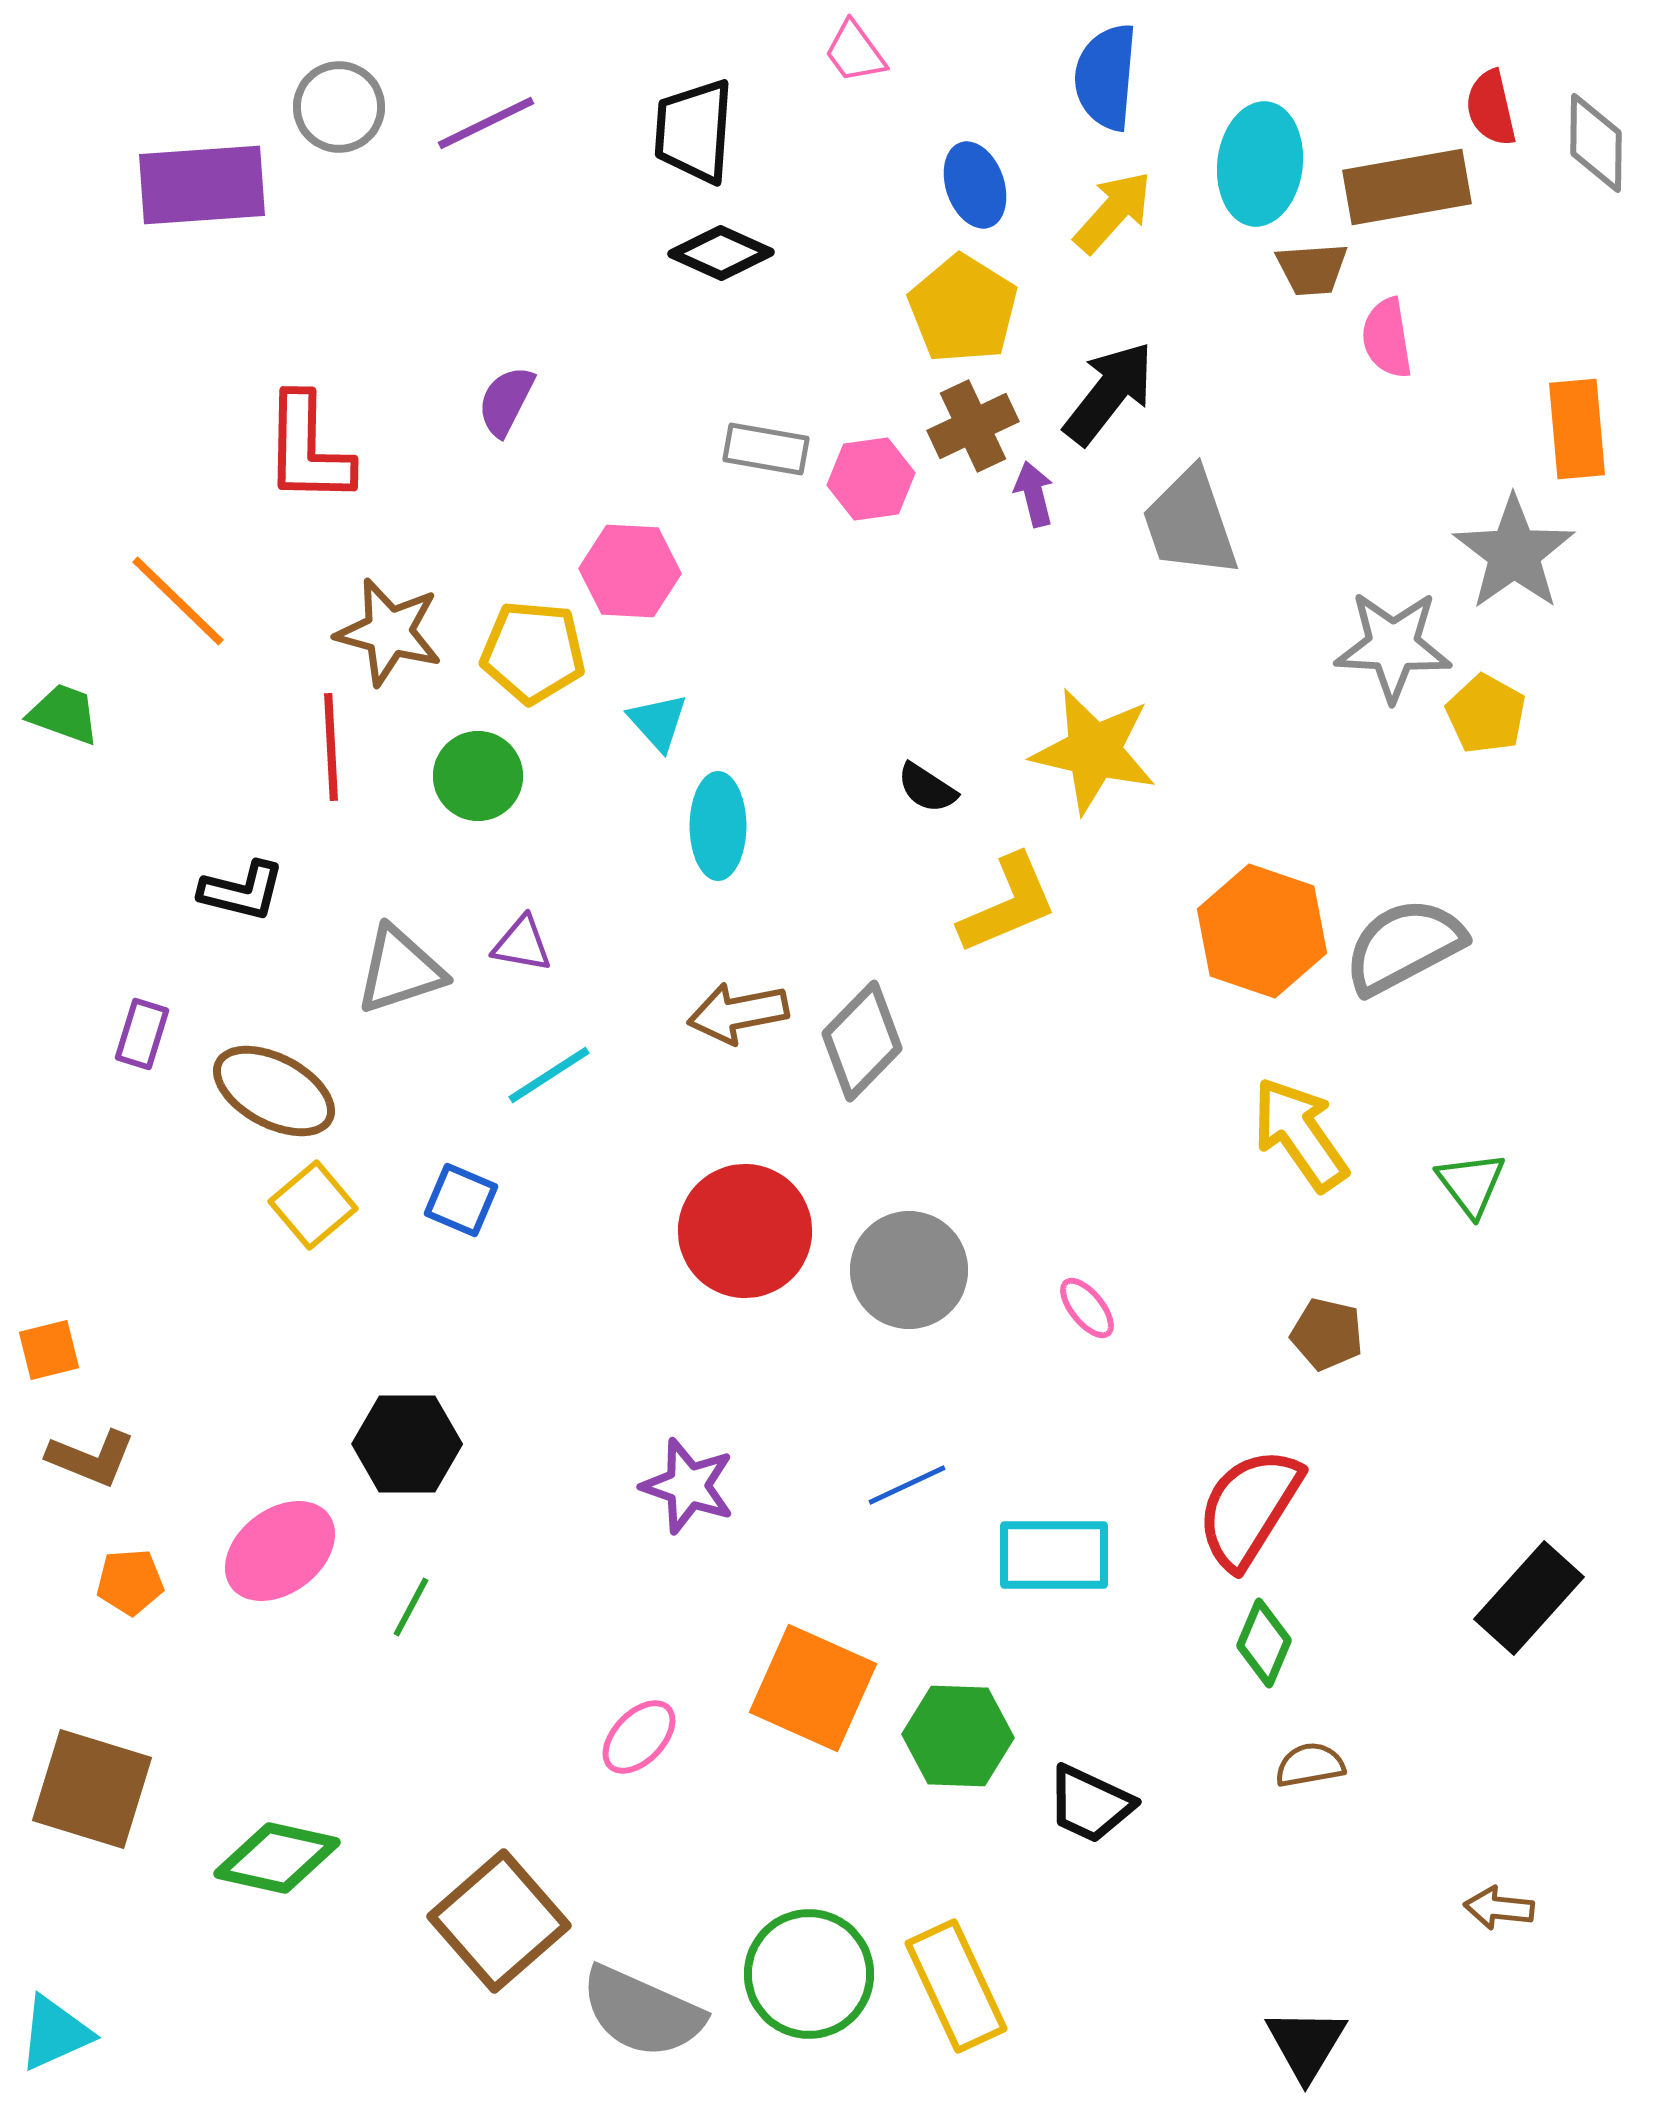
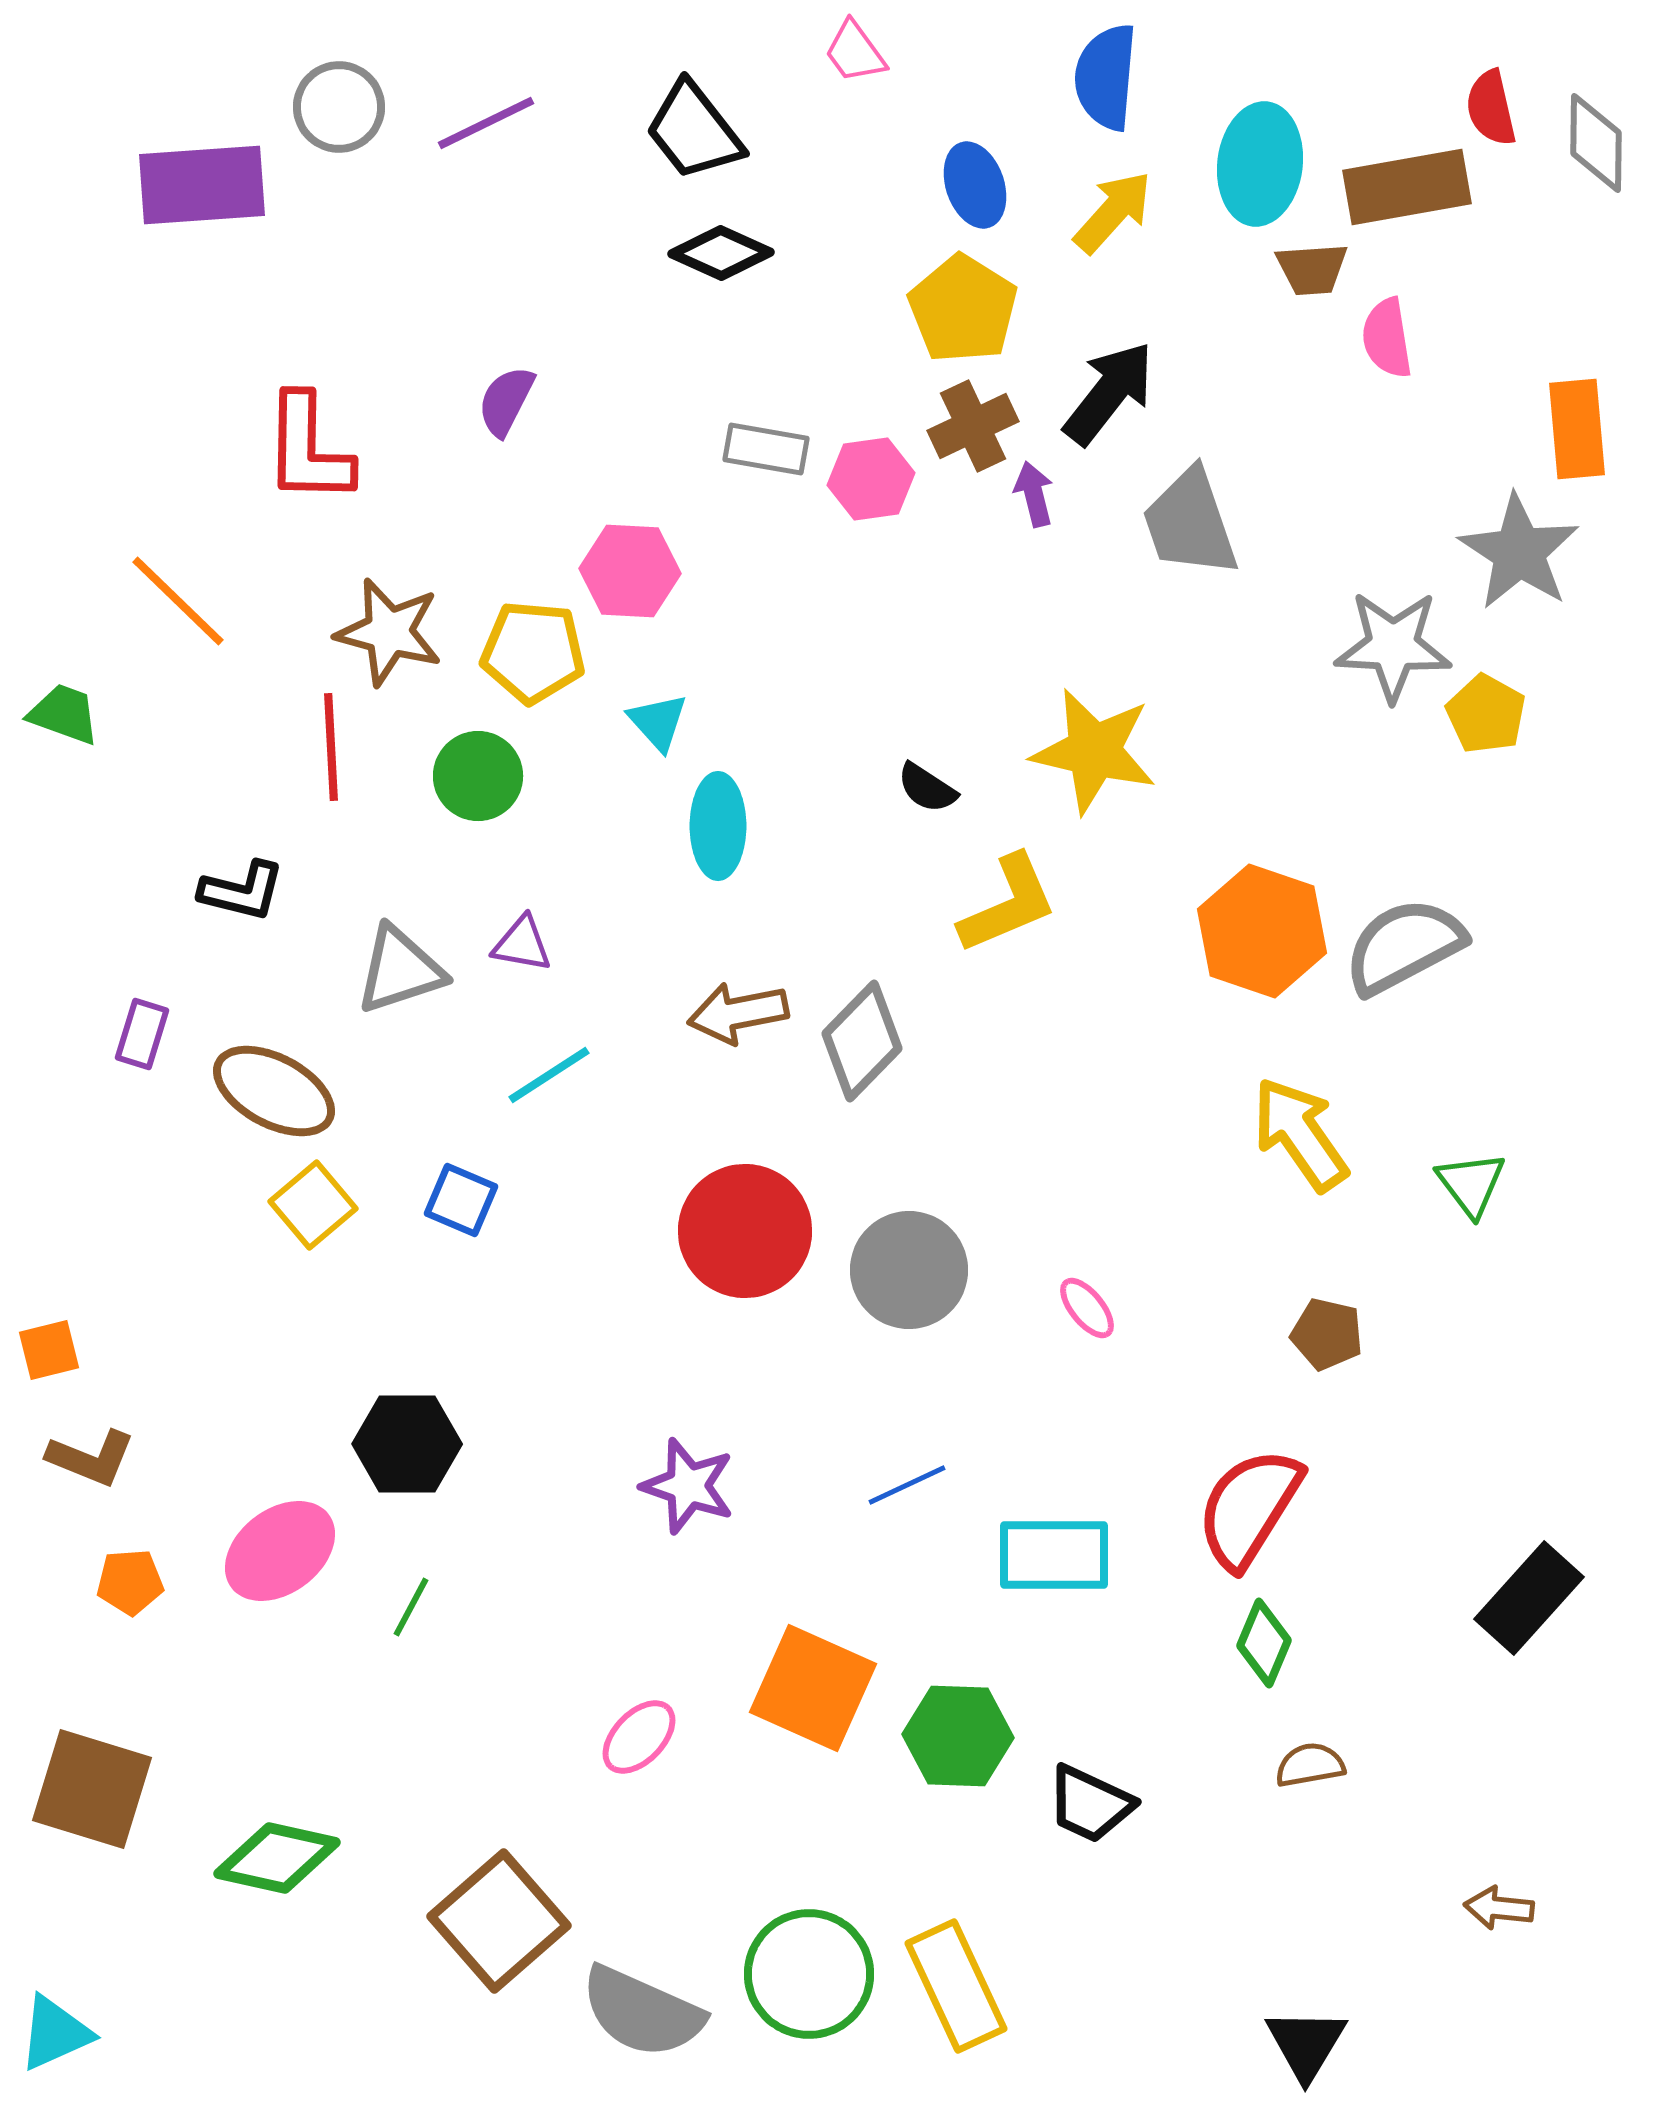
black trapezoid at (694, 131): rotated 42 degrees counterclockwise
gray star at (1514, 553): moved 5 px right, 1 px up; rotated 4 degrees counterclockwise
